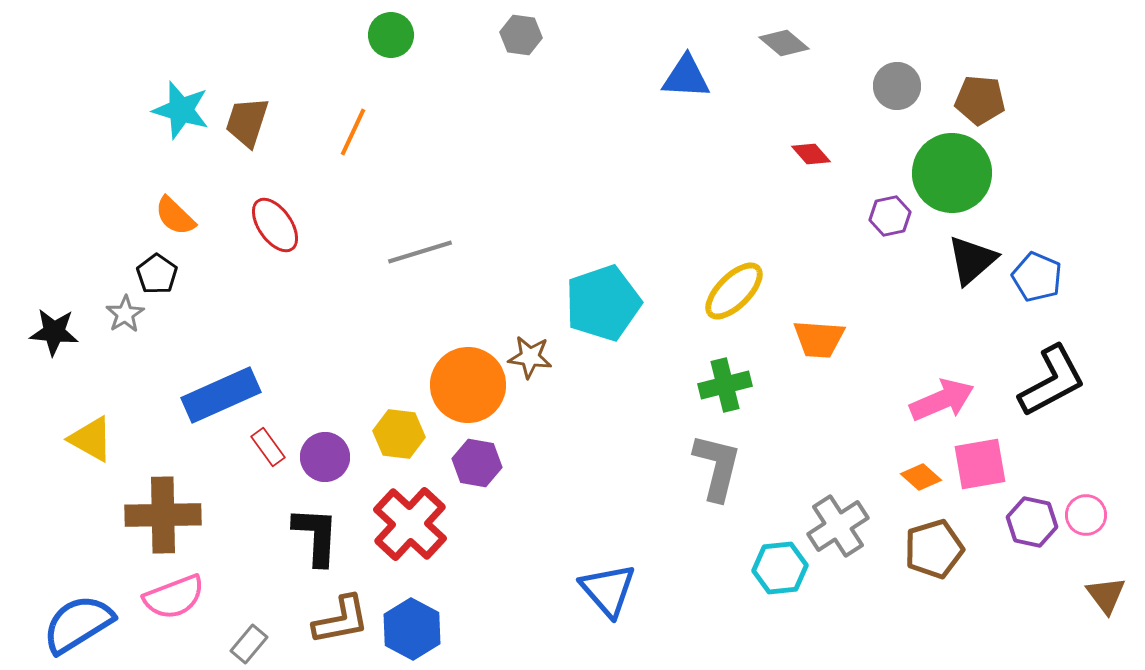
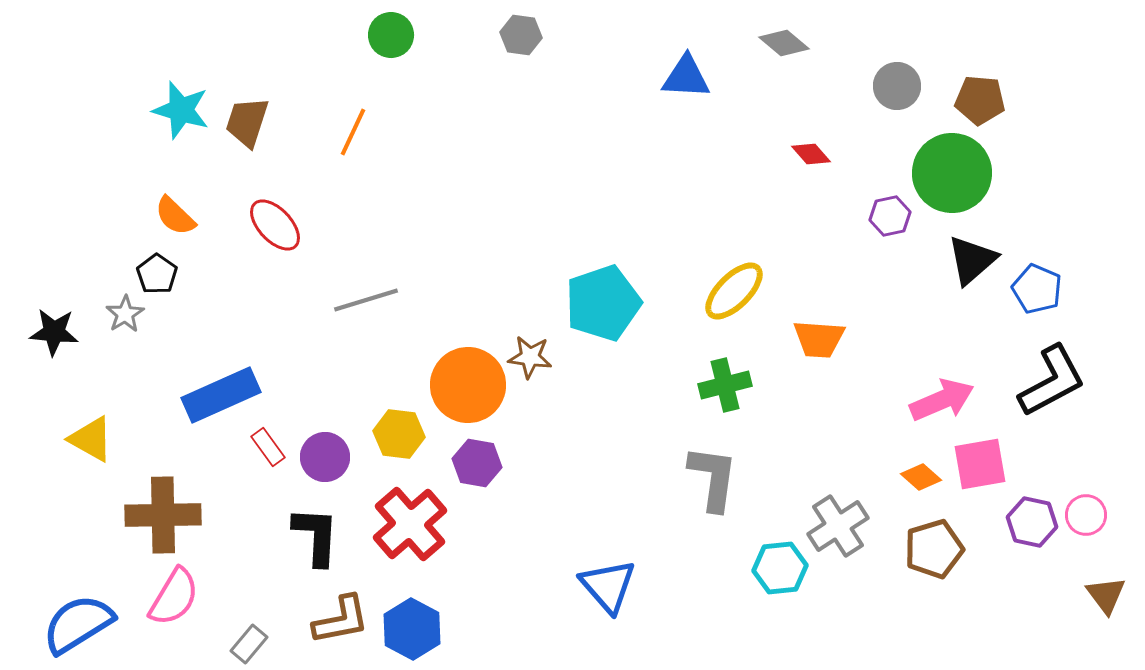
red ellipse at (275, 225): rotated 8 degrees counterclockwise
gray line at (420, 252): moved 54 px left, 48 px down
blue pentagon at (1037, 277): moved 12 px down
gray L-shape at (717, 467): moved 4 px left, 11 px down; rotated 6 degrees counterclockwise
red cross at (410, 524): rotated 6 degrees clockwise
blue triangle at (608, 590): moved 4 px up
pink semicircle at (174, 597): rotated 38 degrees counterclockwise
